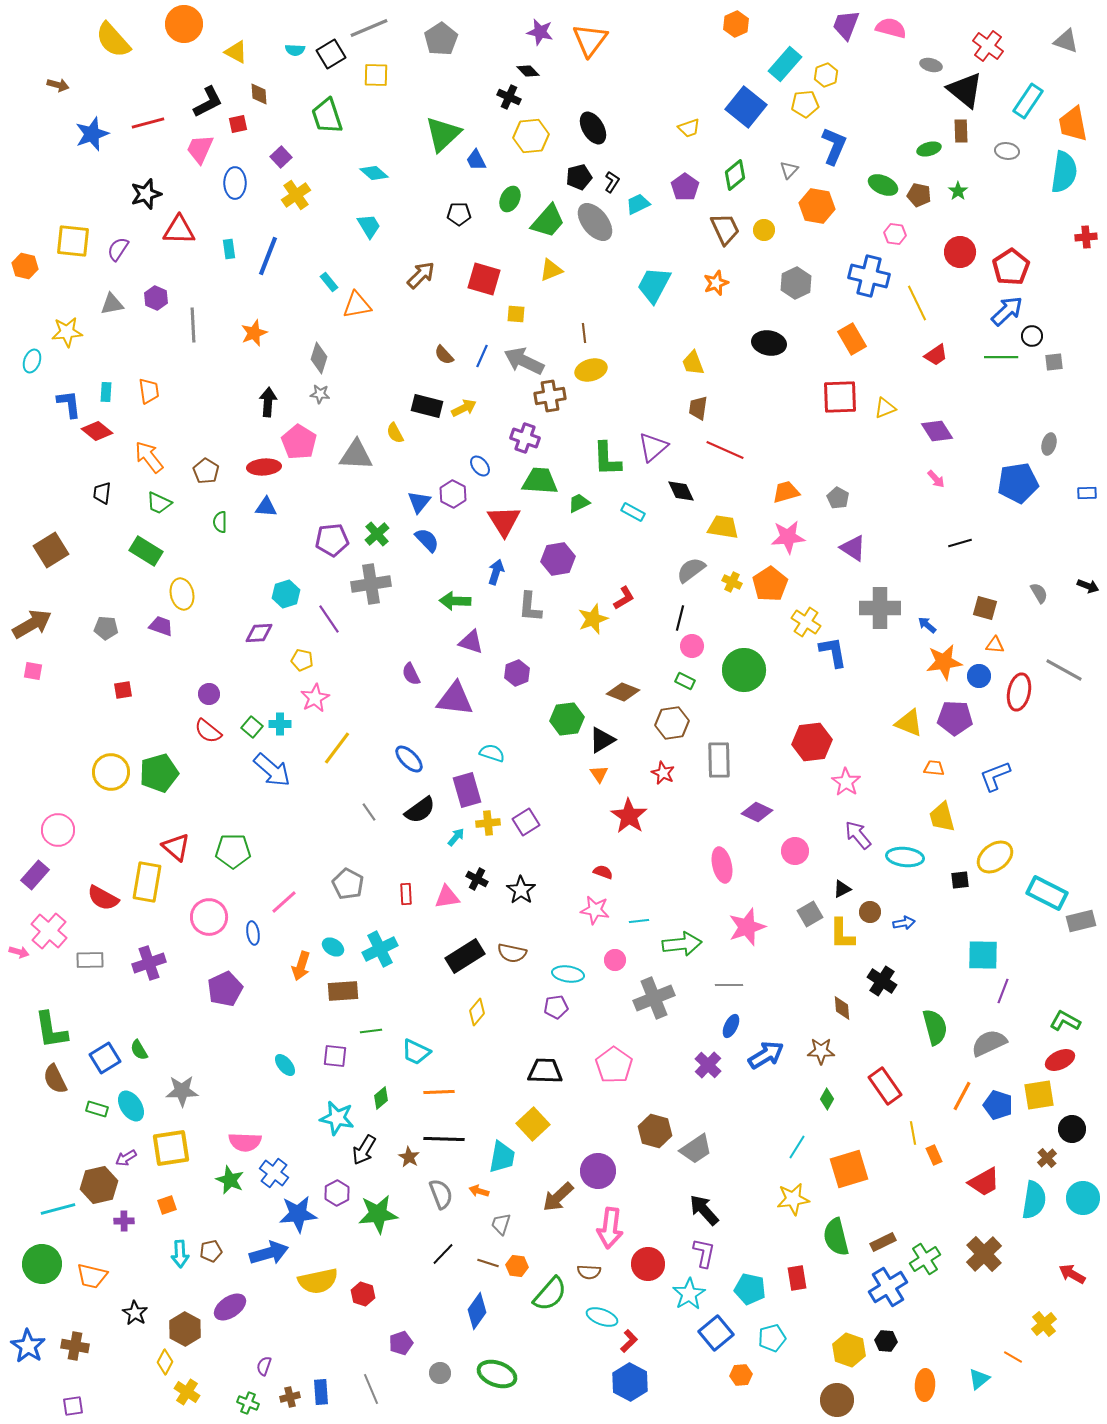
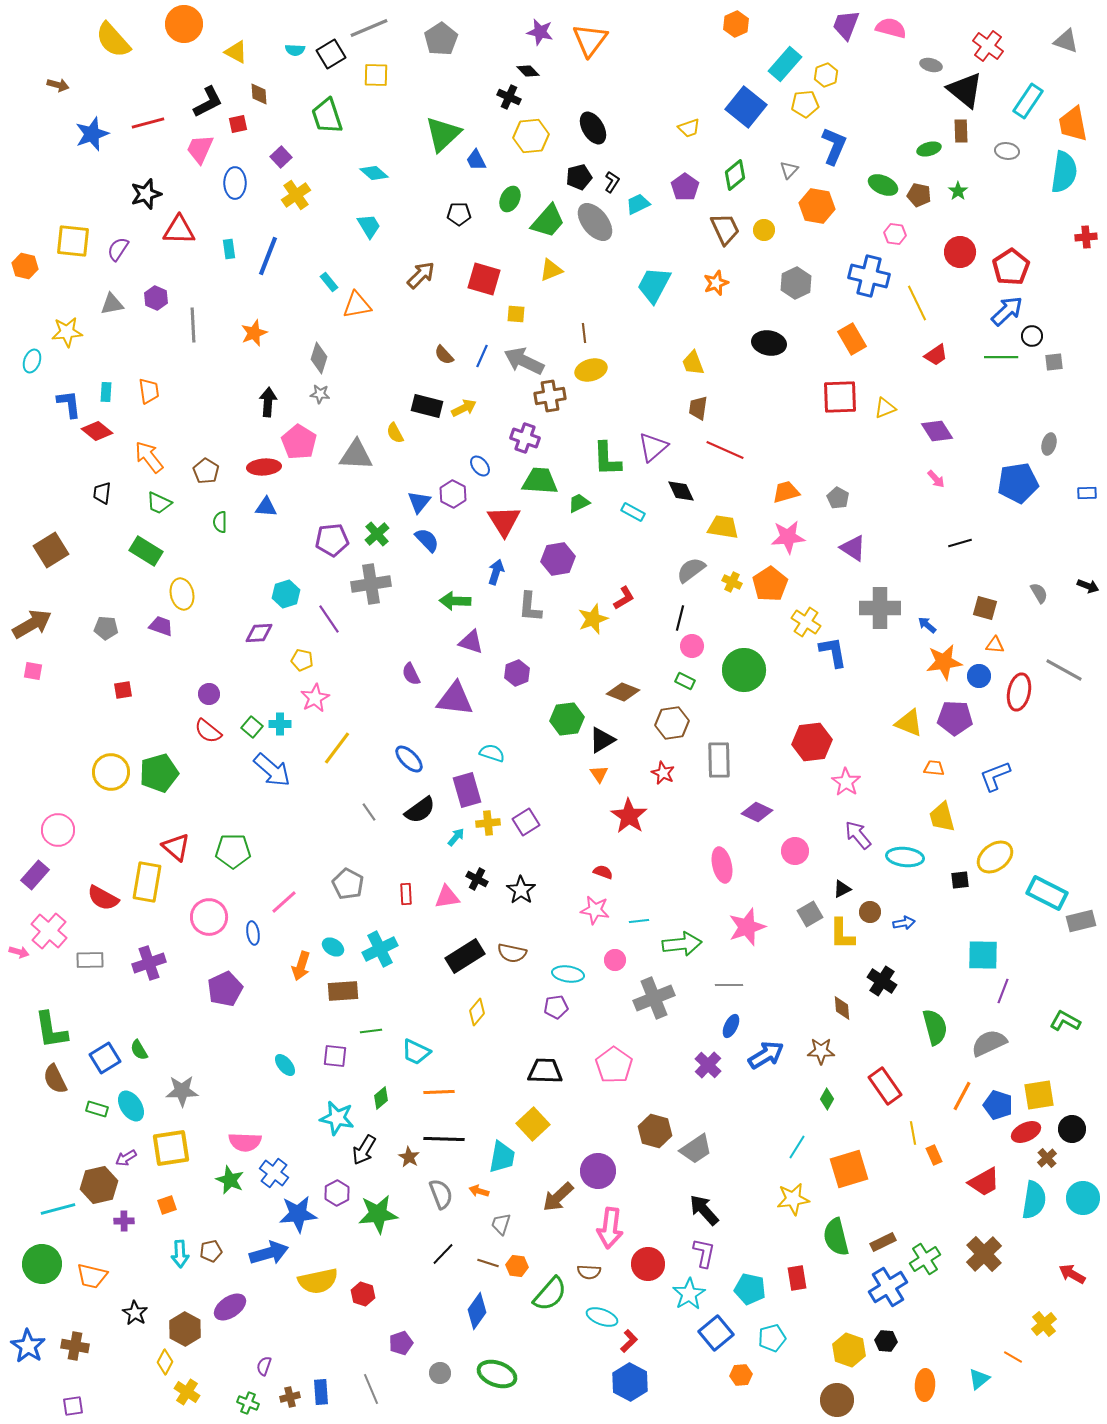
red ellipse at (1060, 1060): moved 34 px left, 72 px down
